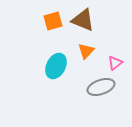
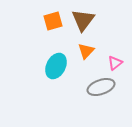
brown triangle: rotated 45 degrees clockwise
